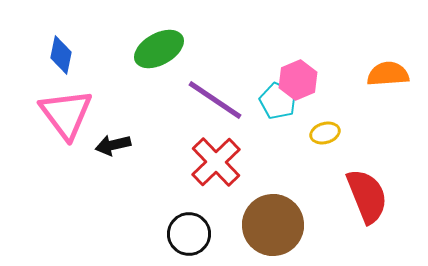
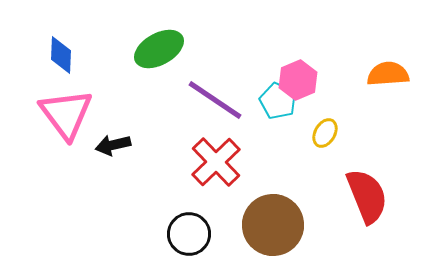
blue diamond: rotated 9 degrees counterclockwise
yellow ellipse: rotated 44 degrees counterclockwise
